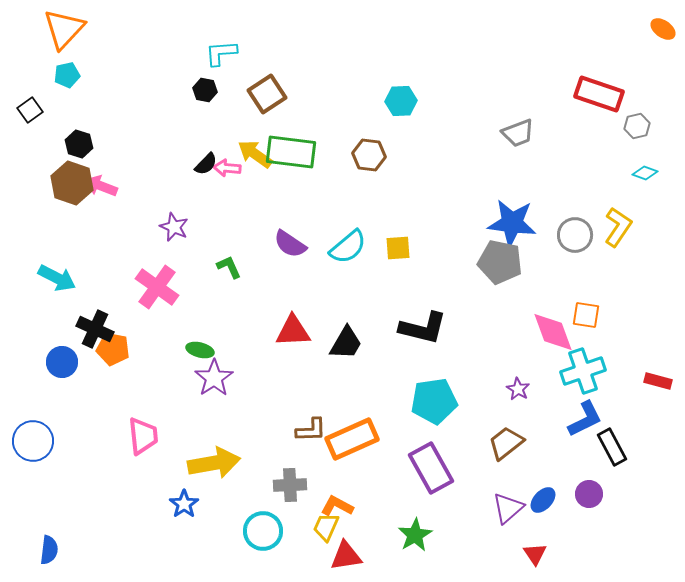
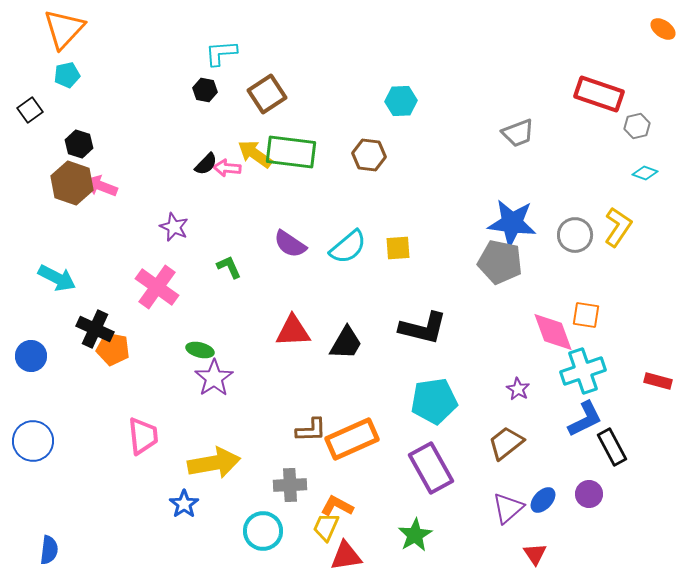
blue circle at (62, 362): moved 31 px left, 6 px up
